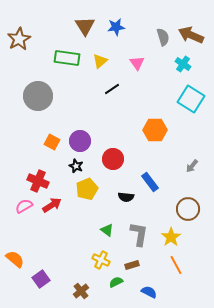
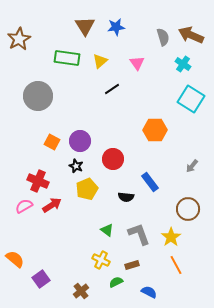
gray L-shape: rotated 30 degrees counterclockwise
